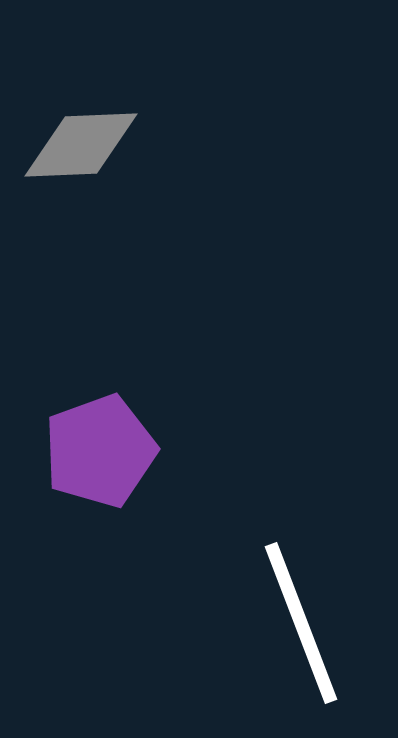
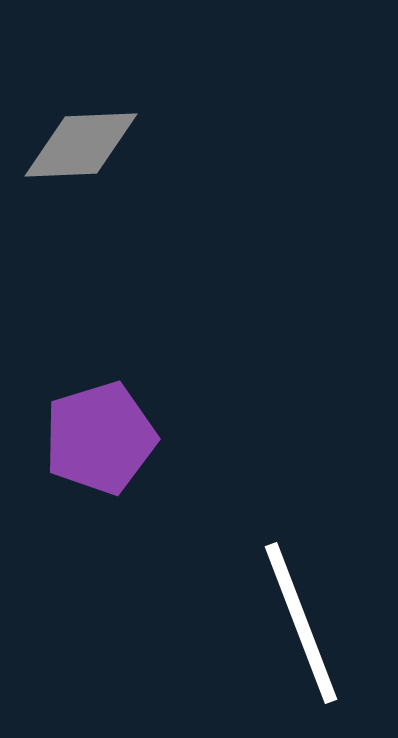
purple pentagon: moved 13 px up; rotated 3 degrees clockwise
